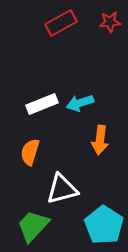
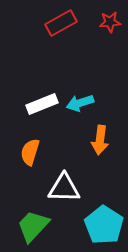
white triangle: moved 2 px right, 1 px up; rotated 16 degrees clockwise
